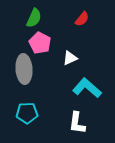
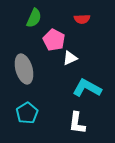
red semicircle: rotated 49 degrees clockwise
pink pentagon: moved 14 px right, 3 px up
gray ellipse: rotated 12 degrees counterclockwise
cyan L-shape: rotated 12 degrees counterclockwise
cyan pentagon: rotated 30 degrees counterclockwise
